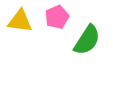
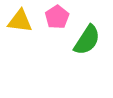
pink pentagon: rotated 10 degrees counterclockwise
